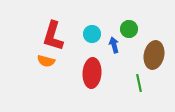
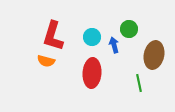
cyan circle: moved 3 px down
